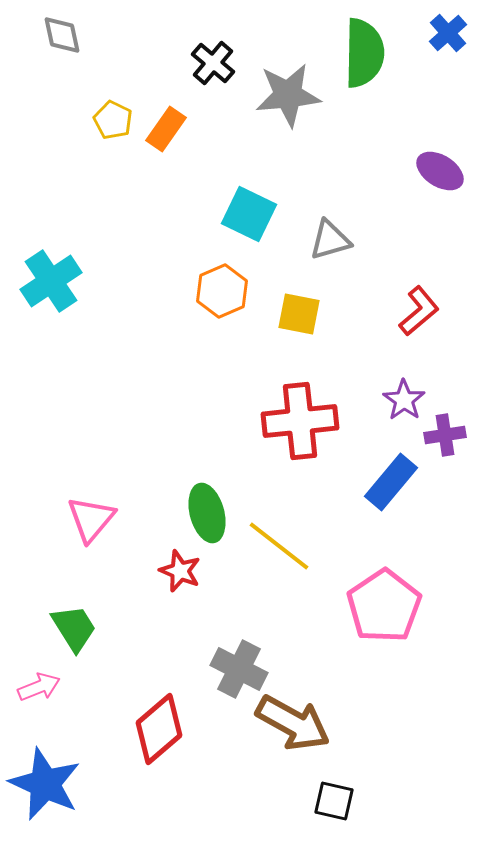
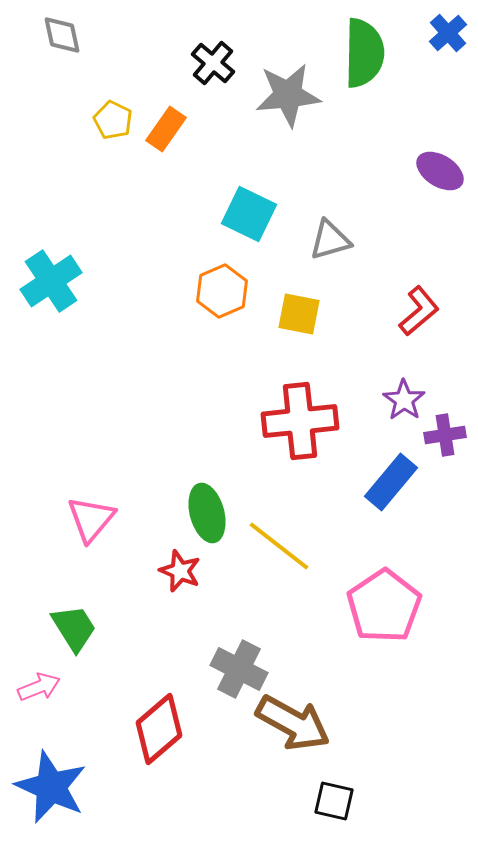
blue star: moved 6 px right, 3 px down
